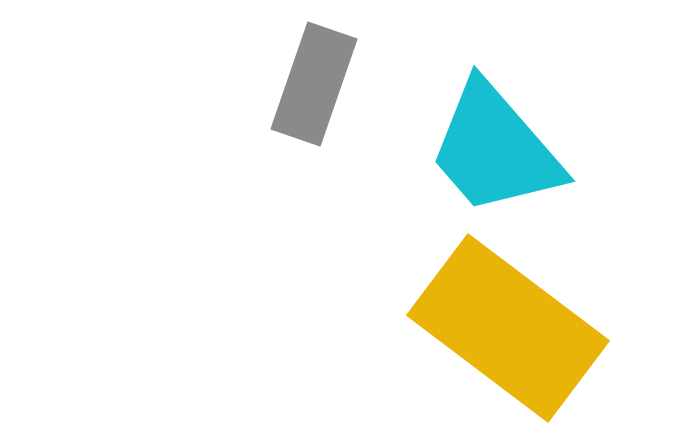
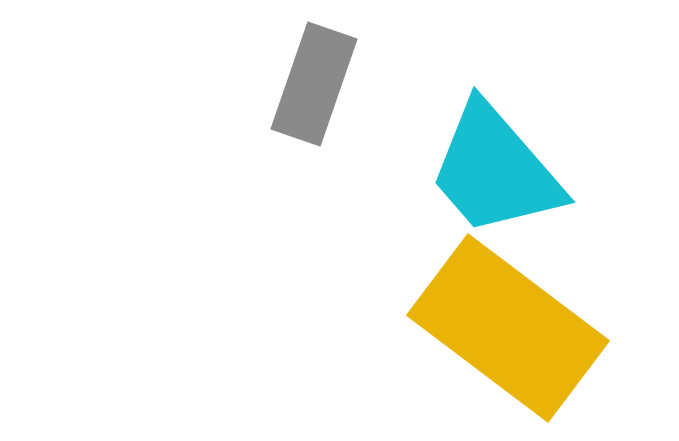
cyan trapezoid: moved 21 px down
